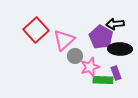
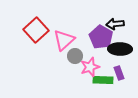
purple rectangle: moved 3 px right
